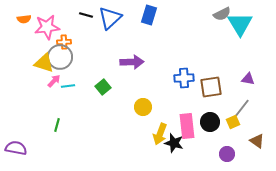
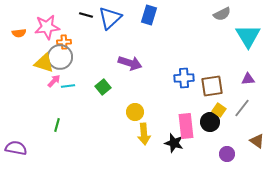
orange semicircle: moved 5 px left, 14 px down
cyan triangle: moved 8 px right, 12 px down
purple arrow: moved 2 px left, 1 px down; rotated 20 degrees clockwise
purple triangle: rotated 16 degrees counterclockwise
brown square: moved 1 px right, 1 px up
yellow circle: moved 8 px left, 5 px down
yellow square: moved 14 px left, 12 px up; rotated 32 degrees counterclockwise
pink rectangle: moved 1 px left
yellow arrow: moved 16 px left; rotated 25 degrees counterclockwise
